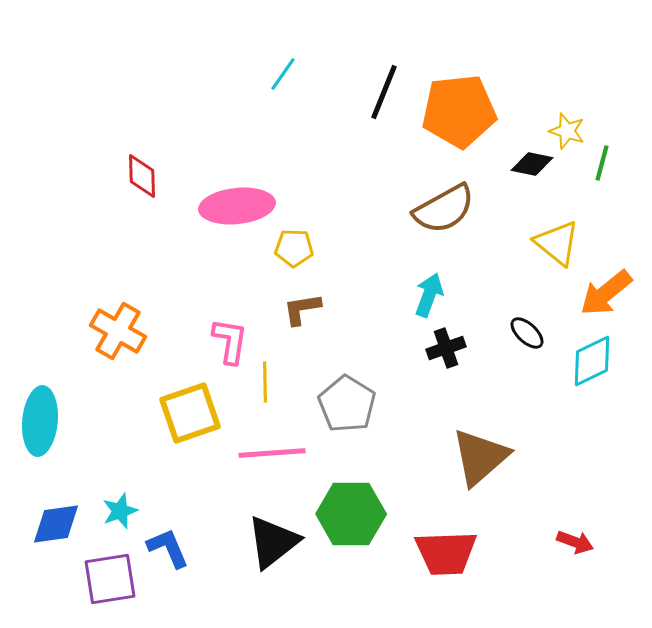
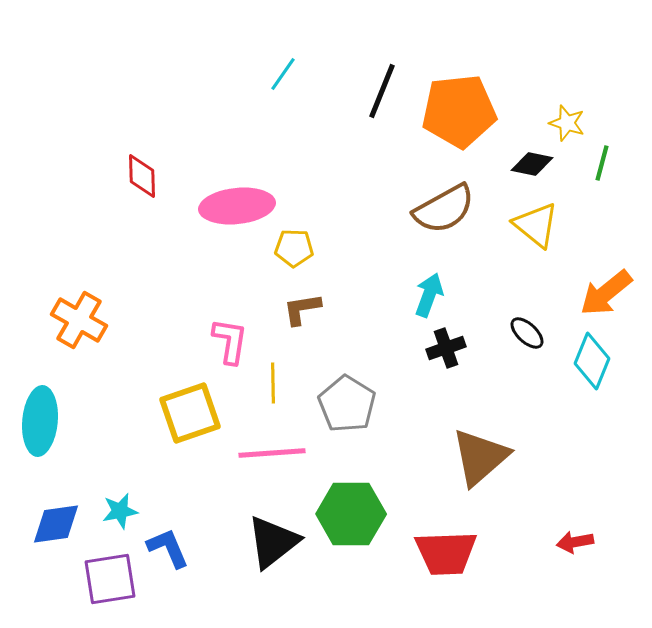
black line: moved 2 px left, 1 px up
yellow star: moved 8 px up
yellow triangle: moved 21 px left, 18 px up
orange cross: moved 39 px left, 11 px up
cyan diamond: rotated 42 degrees counterclockwise
yellow line: moved 8 px right, 1 px down
cyan star: rotated 9 degrees clockwise
red arrow: rotated 150 degrees clockwise
